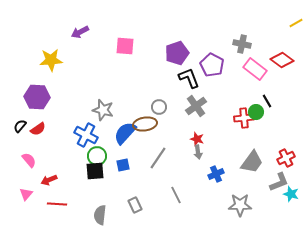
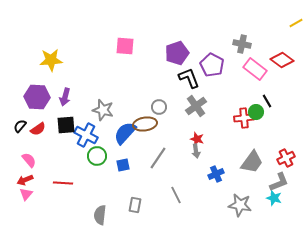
purple arrow at (80, 32): moved 15 px left, 65 px down; rotated 48 degrees counterclockwise
gray arrow at (198, 152): moved 2 px left, 1 px up
black square at (95, 171): moved 29 px left, 46 px up
red arrow at (49, 180): moved 24 px left
cyan star at (291, 194): moved 17 px left, 4 px down
red line at (57, 204): moved 6 px right, 21 px up
gray rectangle at (135, 205): rotated 35 degrees clockwise
gray star at (240, 205): rotated 10 degrees clockwise
